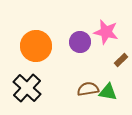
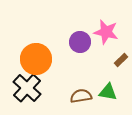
orange circle: moved 13 px down
brown semicircle: moved 7 px left, 7 px down
